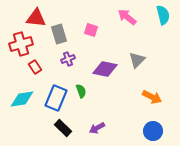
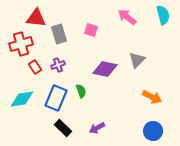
purple cross: moved 10 px left, 6 px down
